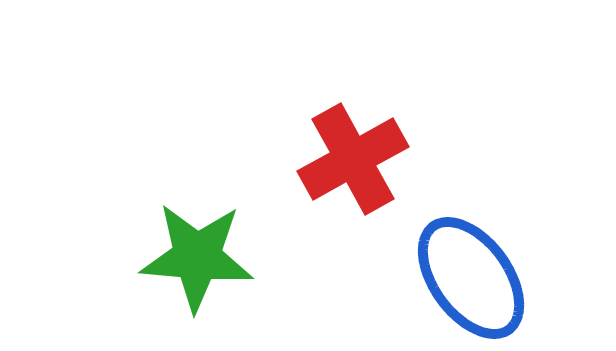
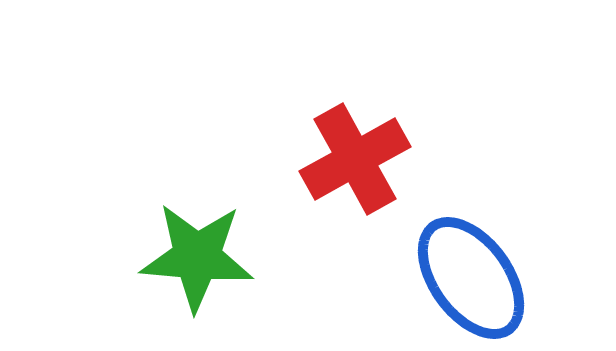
red cross: moved 2 px right
